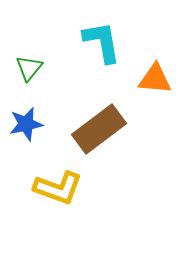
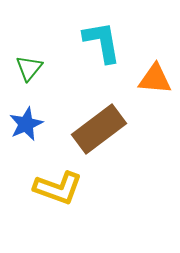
blue star: rotated 12 degrees counterclockwise
